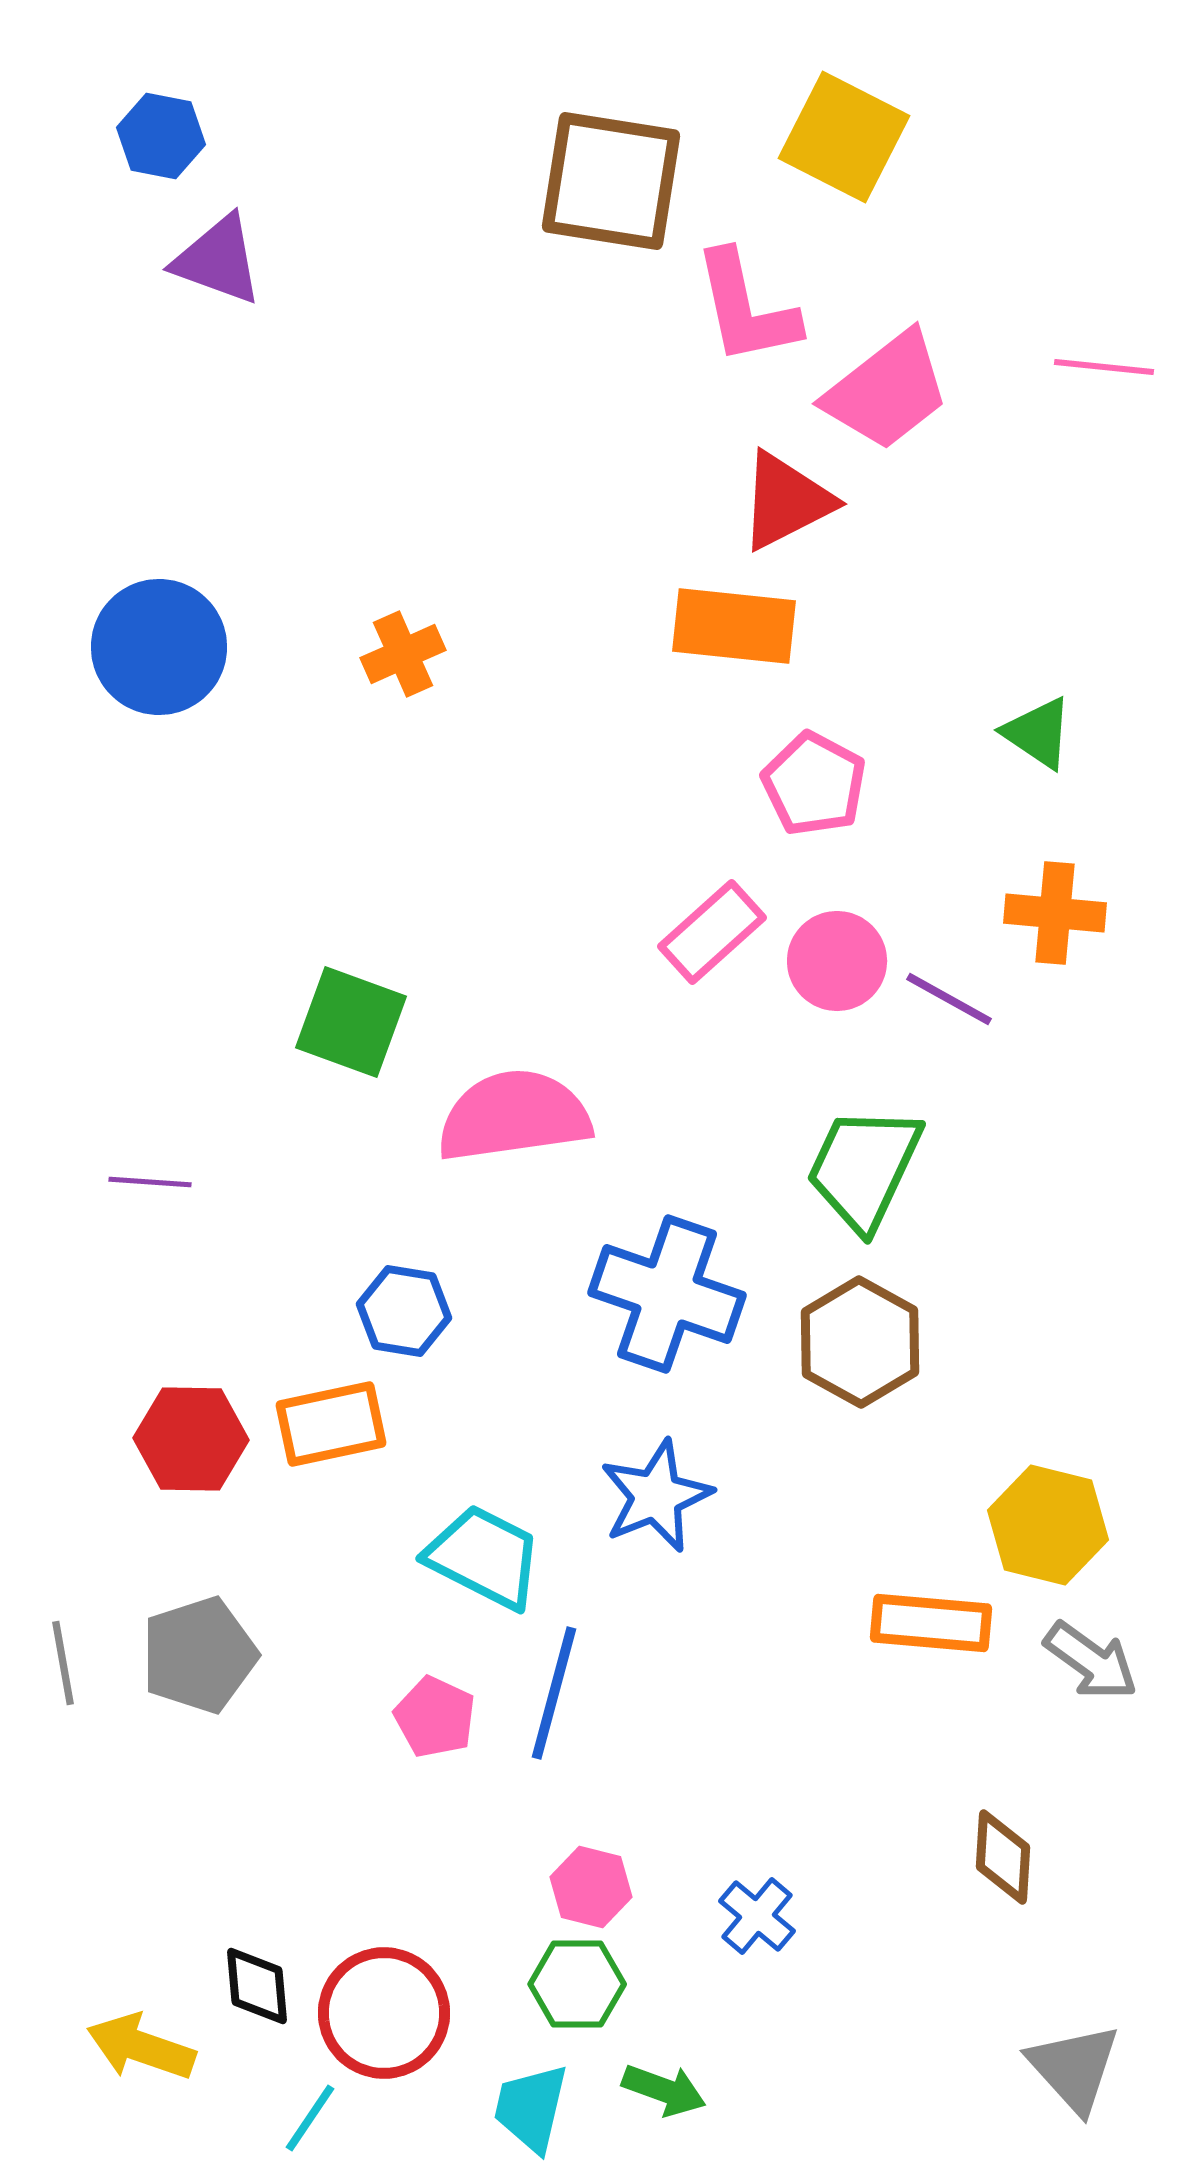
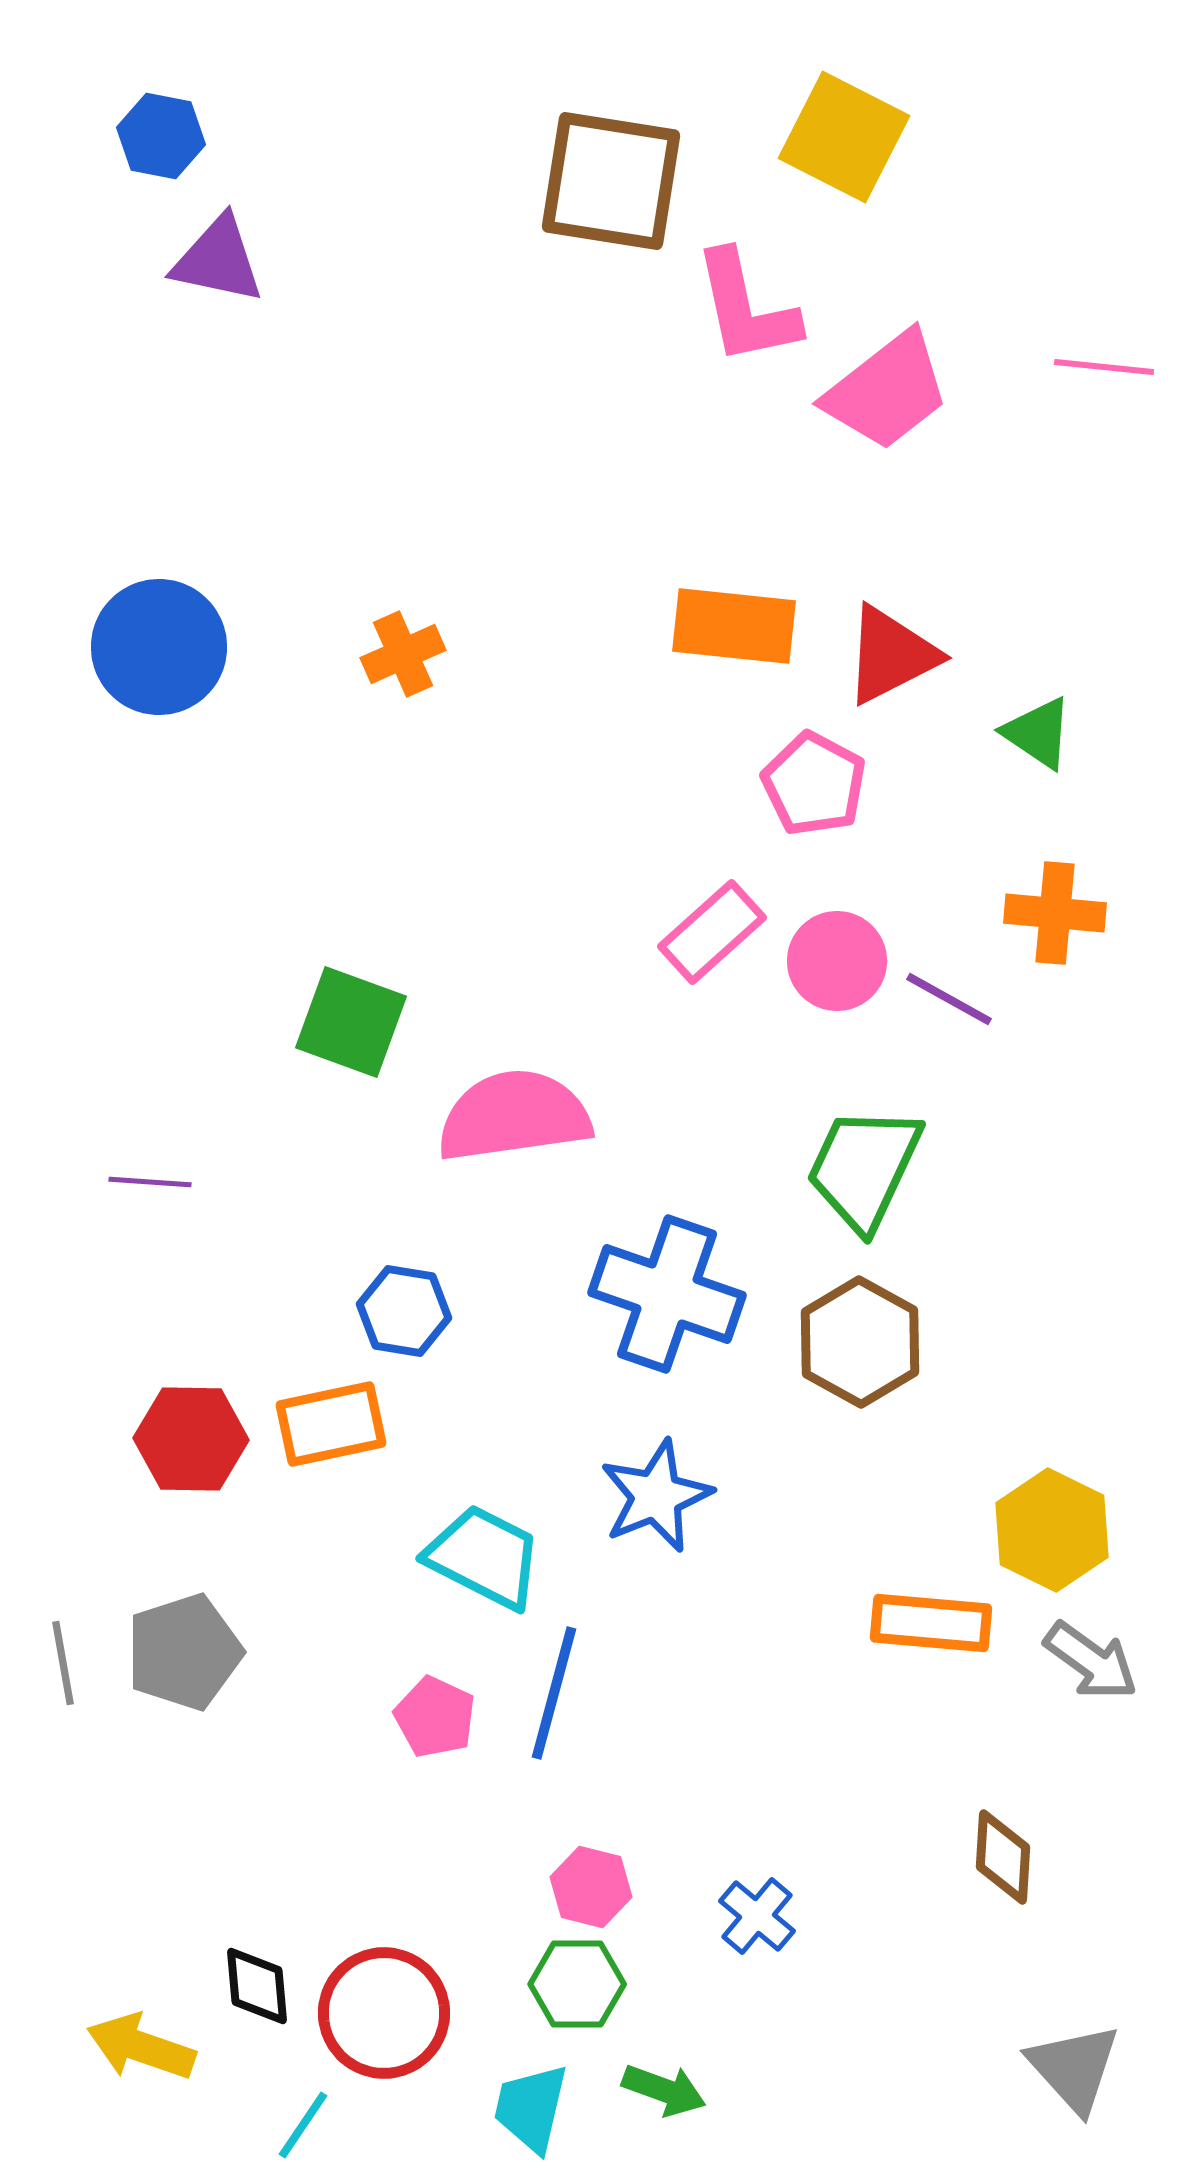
purple triangle at (218, 260): rotated 8 degrees counterclockwise
red triangle at (786, 501): moved 105 px right, 154 px down
yellow hexagon at (1048, 1525): moved 4 px right, 5 px down; rotated 12 degrees clockwise
gray pentagon at (199, 1655): moved 15 px left, 3 px up
cyan line at (310, 2118): moved 7 px left, 7 px down
